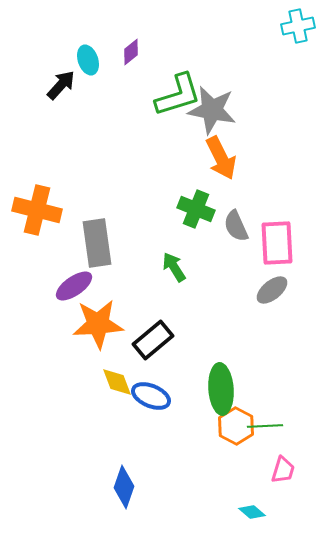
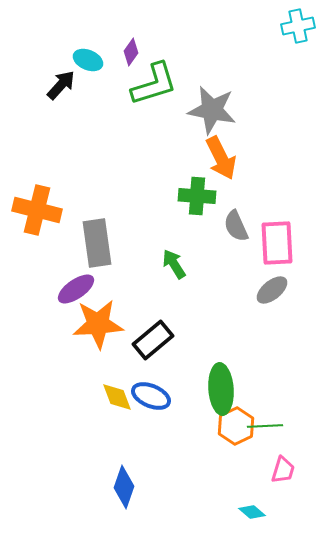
purple diamond: rotated 16 degrees counterclockwise
cyan ellipse: rotated 48 degrees counterclockwise
green L-shape: moved 24 px left, 11 px up
green cross: moved 1 px right, 13 px up; rotated 18 degrees counterclockwise
green arrow: moved 3 px up
purple ellipse: moved 2 px right, 3 px down
yellow diamond: moved 15 px down
orange hexagon: rotated 6 degrees clockwise
